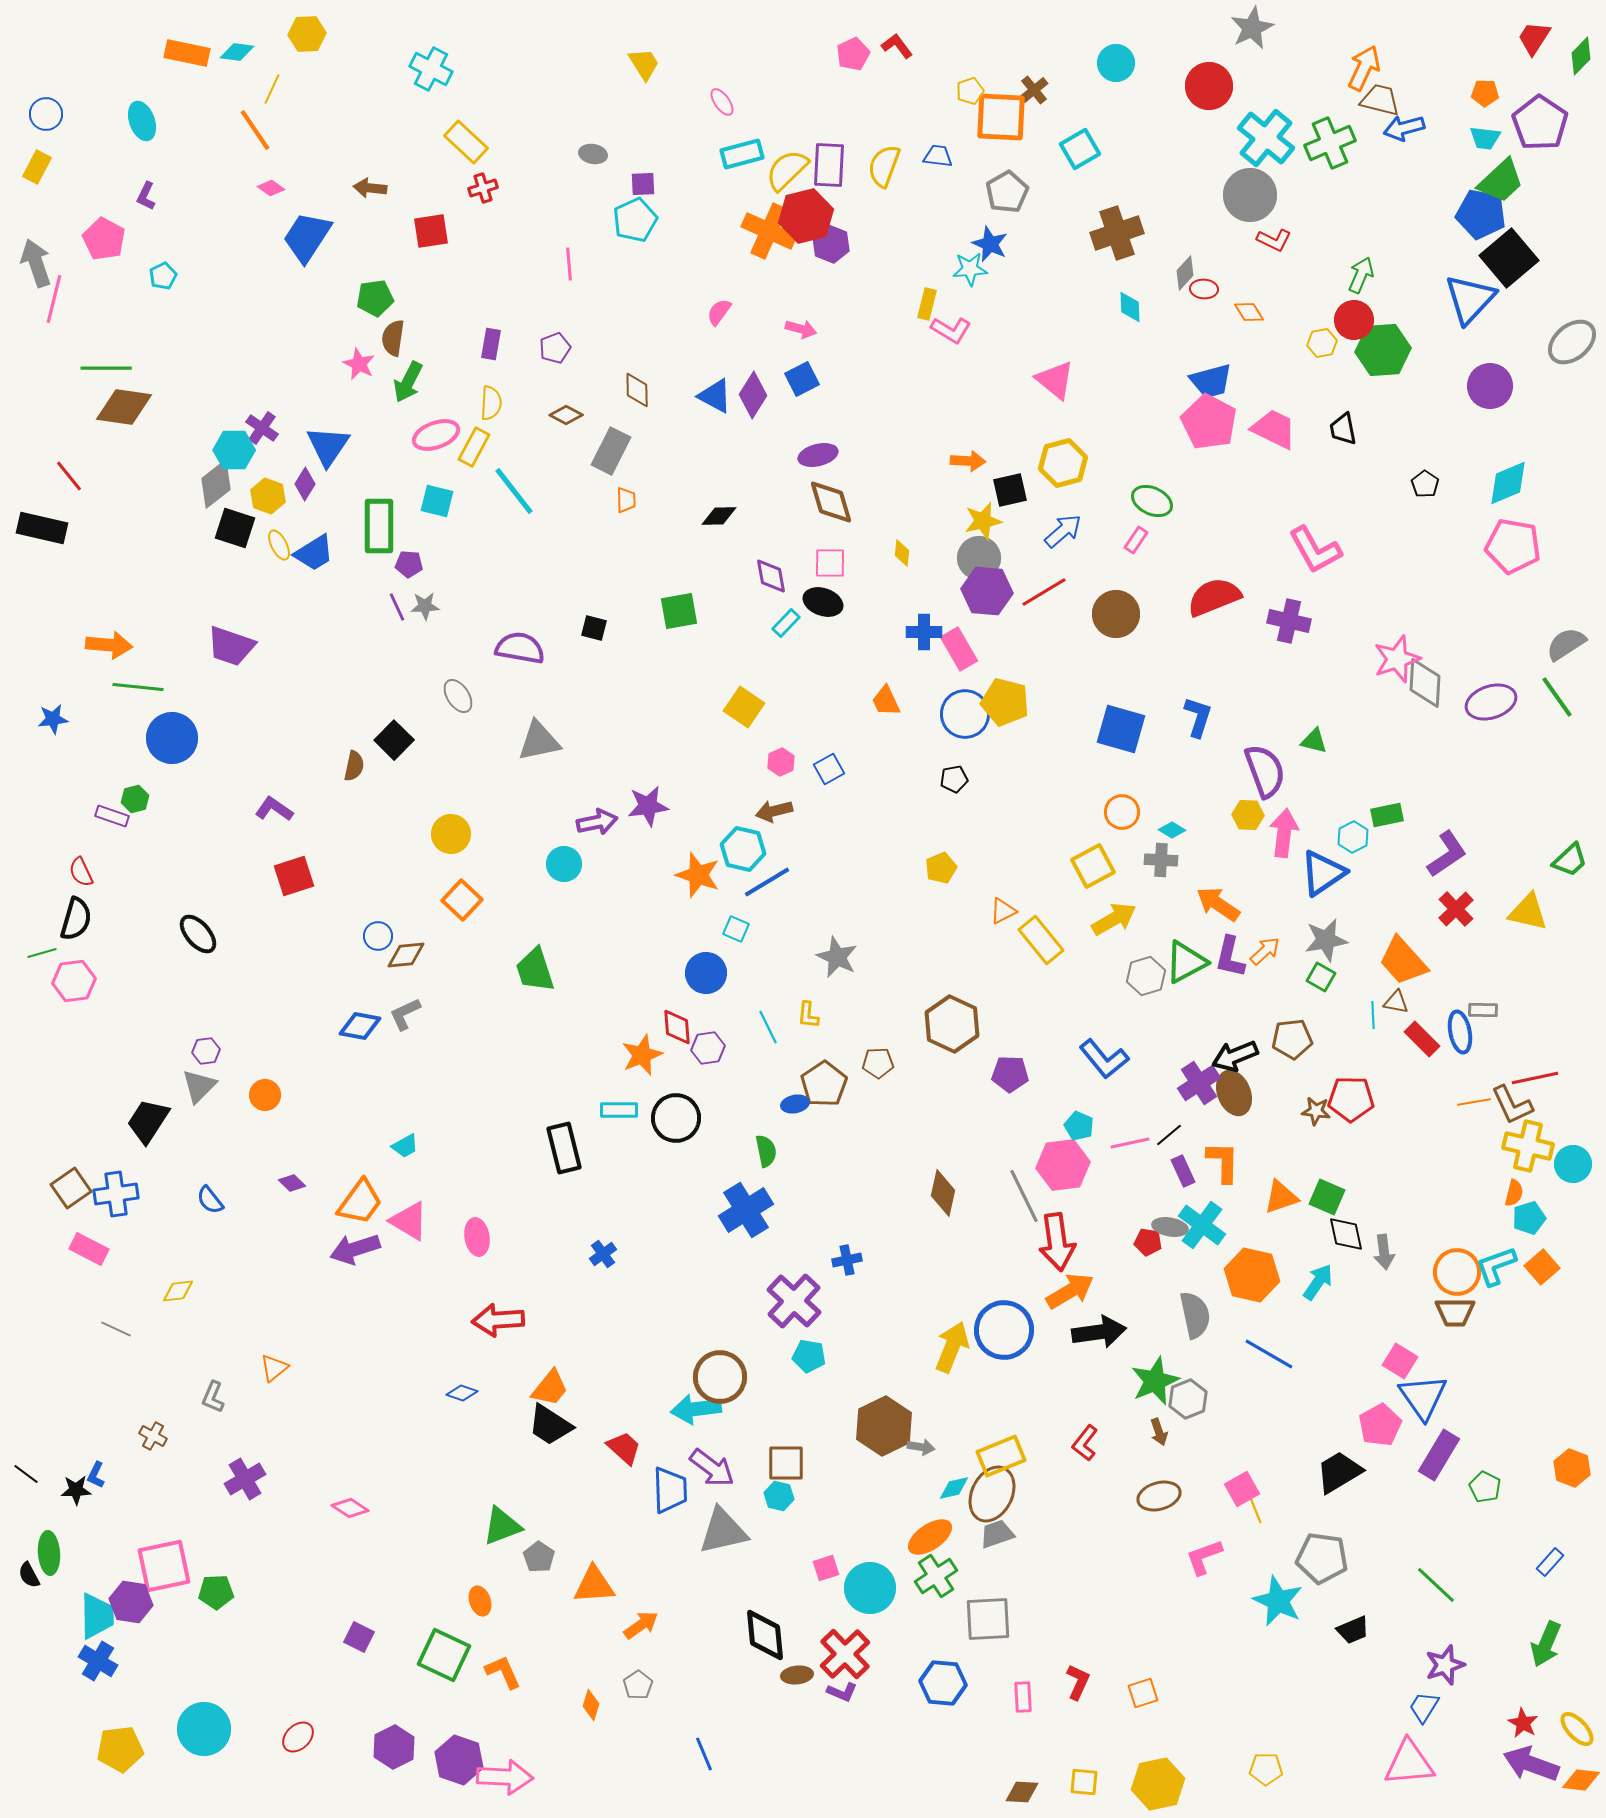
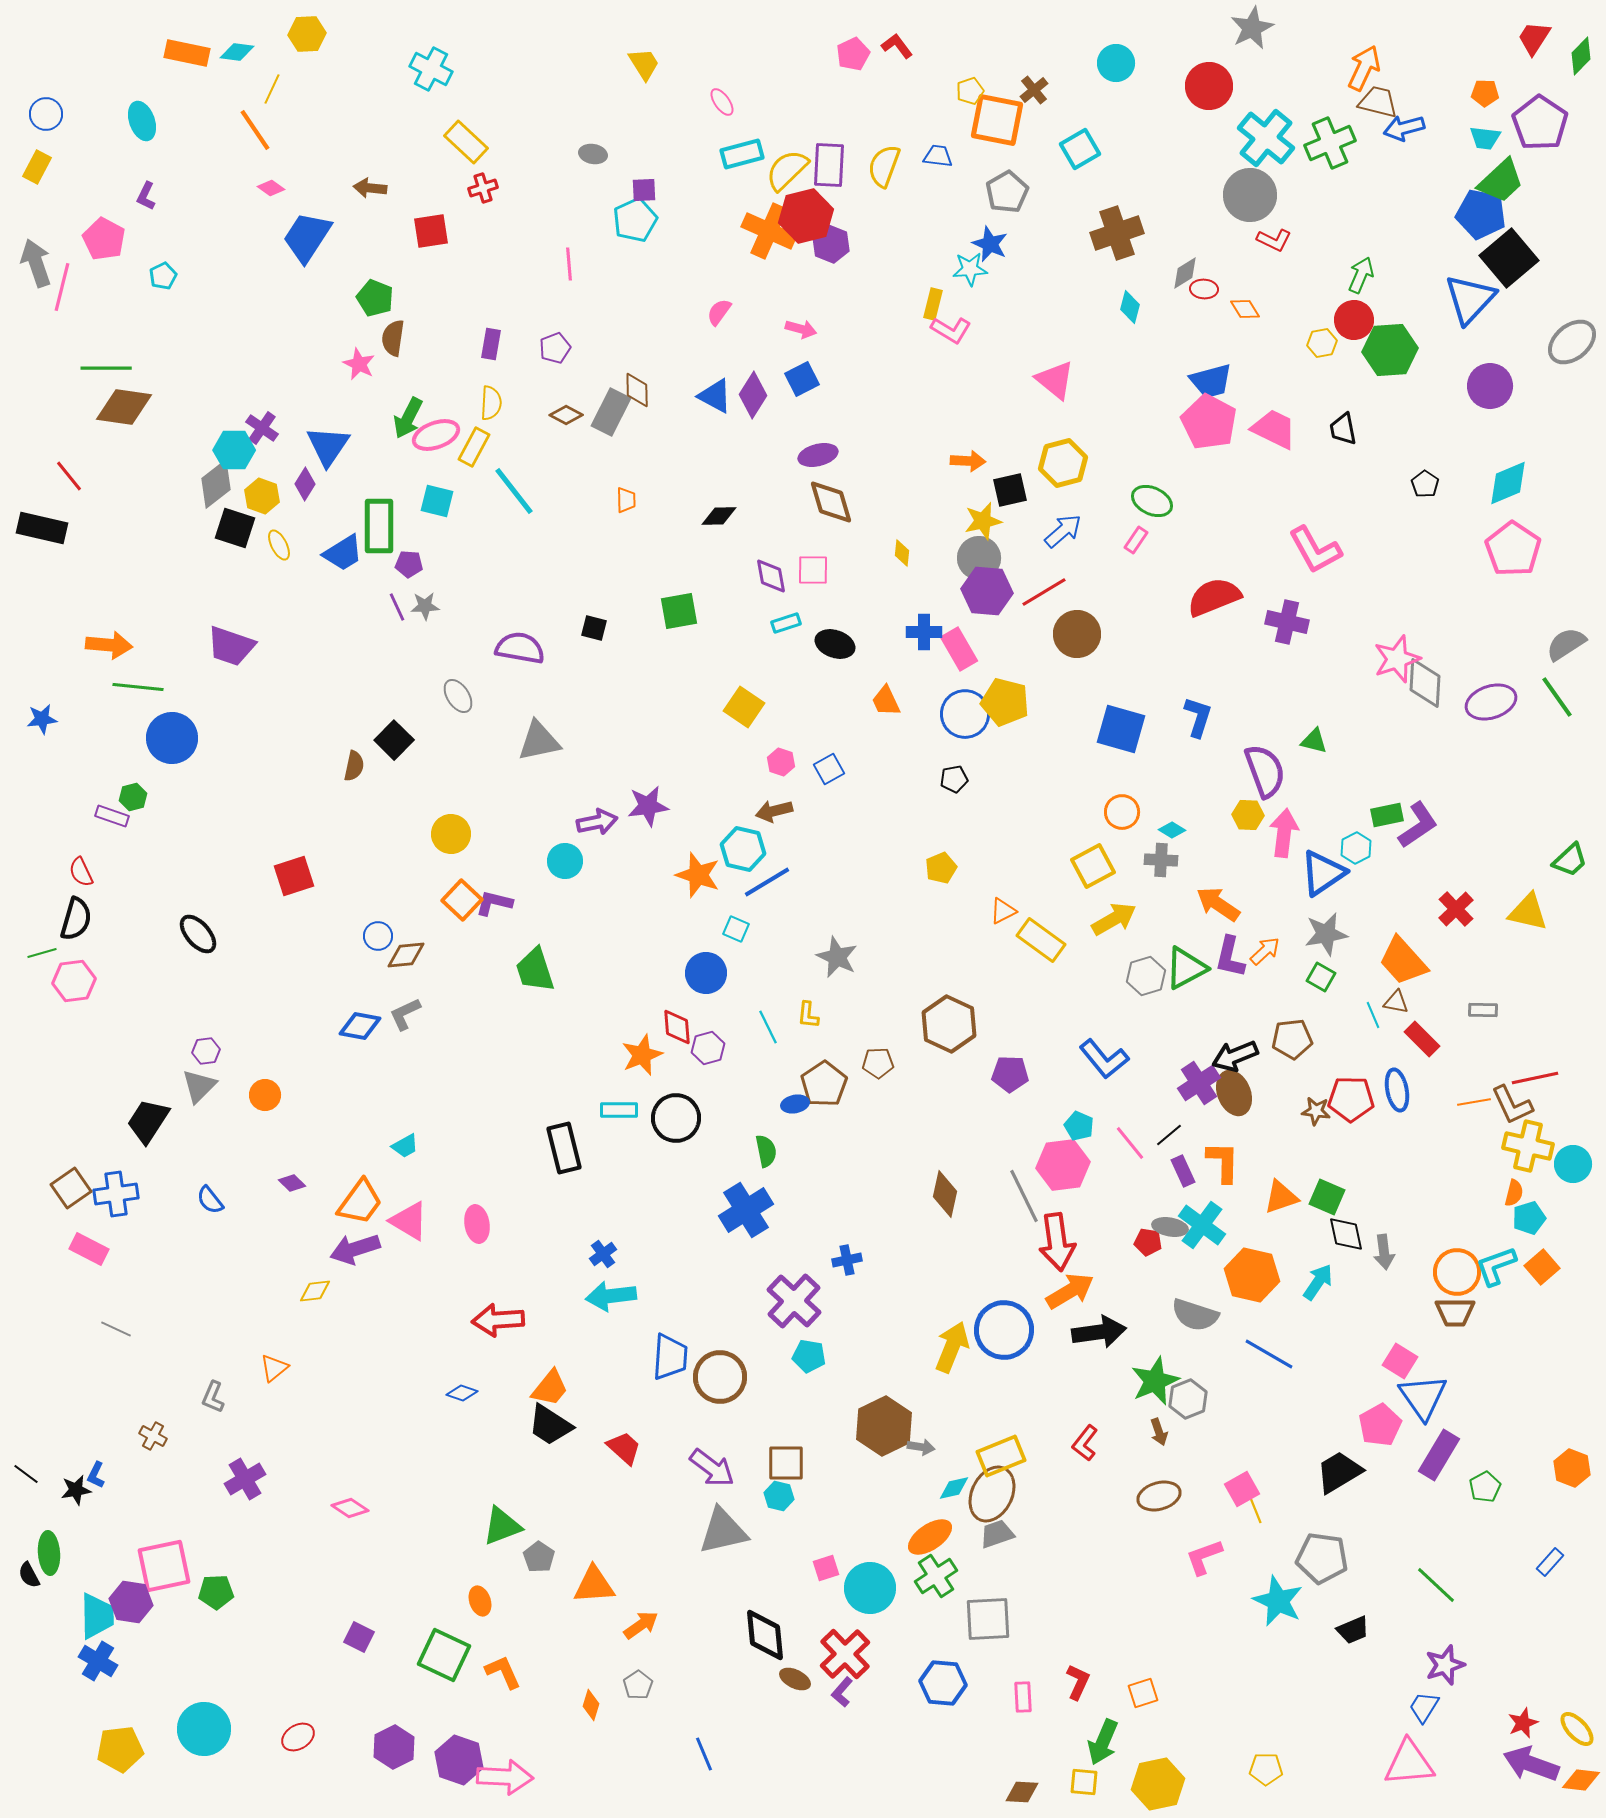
brown trapezoid at (1380, 100): moved 2 px left, 2 px down
orange square at (1001, 117): moved 4 px left, 3 px down; rotated 8 degrees clockwise
purple square at (643, 184): moved 1 px right, 6 px down
gray diamond at (1185, 273): rotated 16 degrees clockwise
green pentagon at (375, 298): rotated 30 degrees clockwise
pink line at (54, 299): moved 8 px right, 12 px up
yellow rectangle at (927, 304): moved 6 px right
cyan diamond at (1130, 307): rotated 16 degrees clockwise
orange diamond at (1249, 312): moved 4 px left, 3 px up
green hexagon at (1383, 350): moved 7 px right
green arrow at (408, 382): moved 36 px down
gray rectangle at (611, 451): moved 39 px up
yellow hexagon at (268, 496): moved 6 px left
pink pentagon at (1513, 546): moved 3 px down; rotated 24 degrees clockwise
blue trapezoid at (314, 553): moved 29 px right
pink square at (830, 563): moved 17 px left, 7 px down
black ellipse at (823, 602): moved 12 px right, 42 px down
brown circle at (1116, 614): moved 39 px left, 20 px down
purple cross at (1289, 621): moved 2 px left, 1 px down
cyan rectangle at (786, 623): rotated 28 degrees clockwise
blue star at (53, 719): moved 11 px left
pink hexagon at (781, 762): rotated 16 degrees counterclockwise
green hexagon at (135, 799): moved 2 px left, 2 px up
purple L-shape at (274, 809): moved 220 px right, 94 px down; rotated 21 degrees counterclockwise
cyan hexagon at (1353, 837): moved 3 px right, 11 px down
purple L-shape at (1447, 854): moved 29 px left, 29 px up
cyan circle at (564, 864): moved 1 px right, 3 px up
yellow rectangle at (1041, 940): rotated 15 degrees counterclockwise
gray star at (1326, 940): moved 6 px up
green triangle at (1186, 962): moved 6 px down
cyan line at (1373, 1015): rotated 20 degrees counterclockwise
brown hexagon at (952, 1024): moved 3 px left
blue ellipse at (1460, 1032): moved 63 px left, 58 px down
purple hexagon at (708, 1048): rotated 8 degrees counterclockwise
pink line at (1130, 1143): rotated 63 degrees clockwise
brown diamond at (943, 1193): moved 2 px right, 1 px down
pink ellipse at (477, 1237): moved 13 px up
yellow diamond at (178, 1291): moved 137 px right
gray semicircle at (1195, 1315): rotated 120 degrees clockwise
cyan arrow at (696, 1409): moved 85 px left, 113 px up
green pentagon at (1485, 1487): rotated 16 degrees clockwise
black star at (76, 1490): rotated 8 degrees counterclockwise
blue trapezoid at (670, 1490): moved 133 px up; rotated 6 degrees clockwise
green arrow at (1546, 1644): moved 443 px left, 98 px down
brown ellipse at (797, 1675): moved 2 px left, 4 px down; rotated 32 degrees clockwise
purple L-shape at (842, 1692): rotated 108 degrees clockwise
red star at (1523, 1723): rotated 20 degrees clockwise
red ellipse at (298, 1737): rotated 12 degrees clockwise
